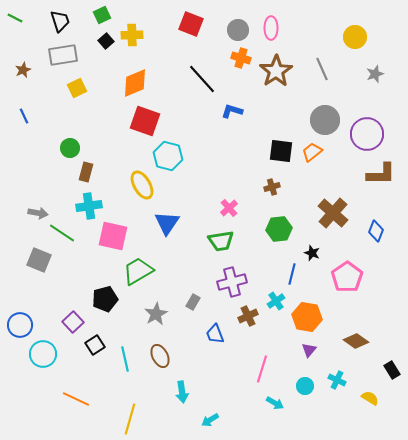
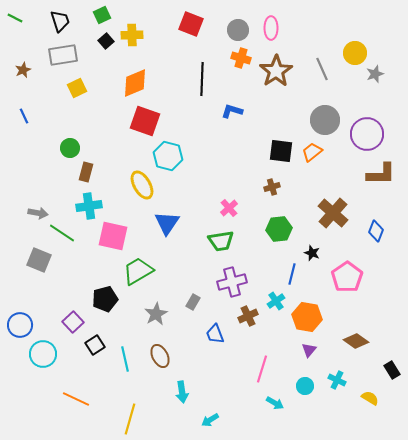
yellow circle at (355, 37): moved 16 px down
black line at (202, 79): rotated 44 degrees clockwise
